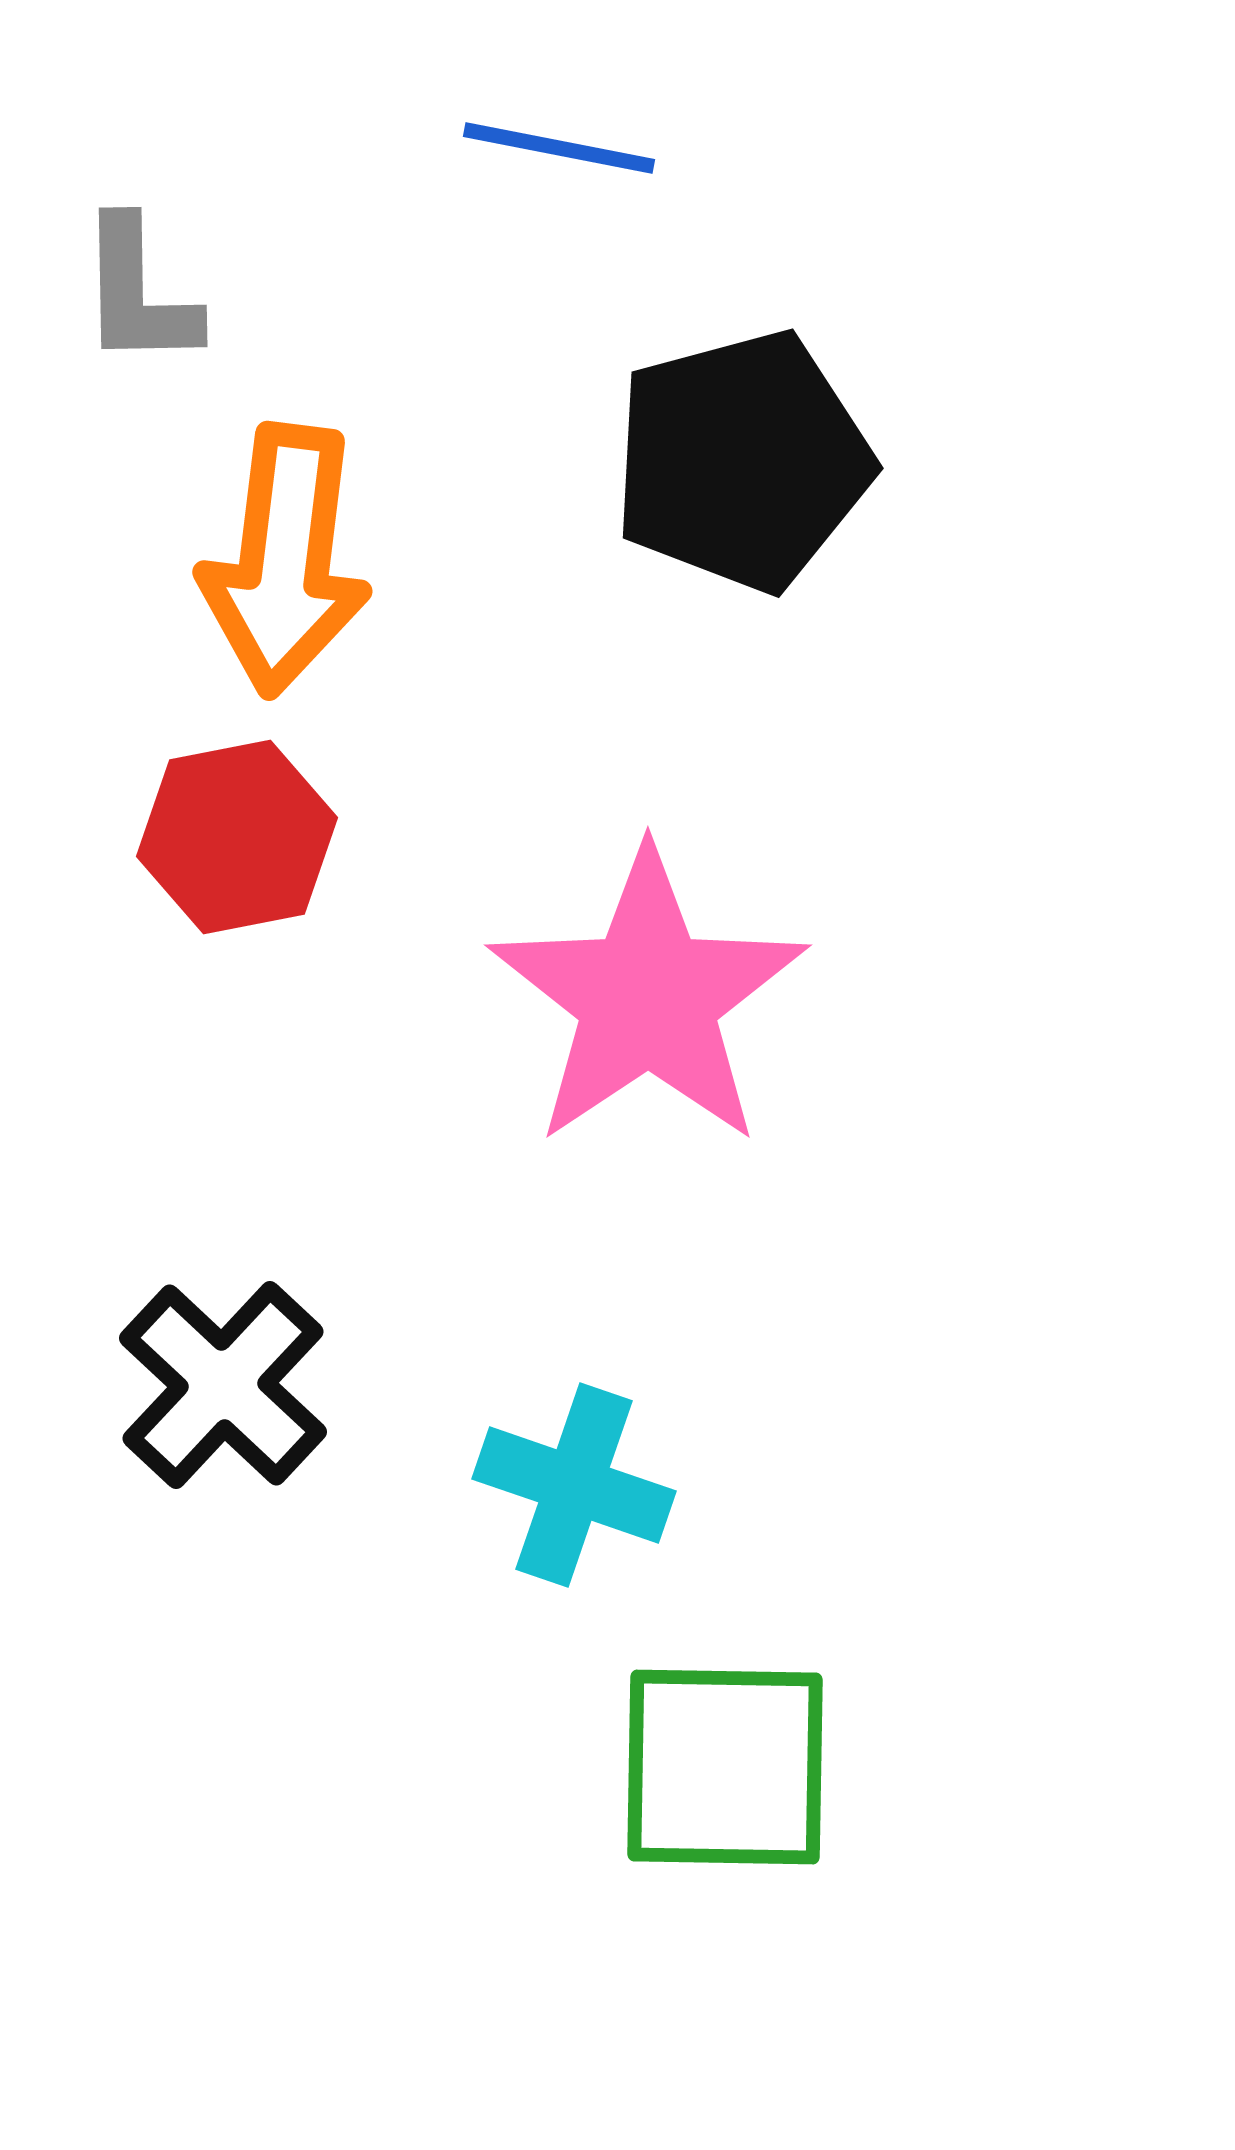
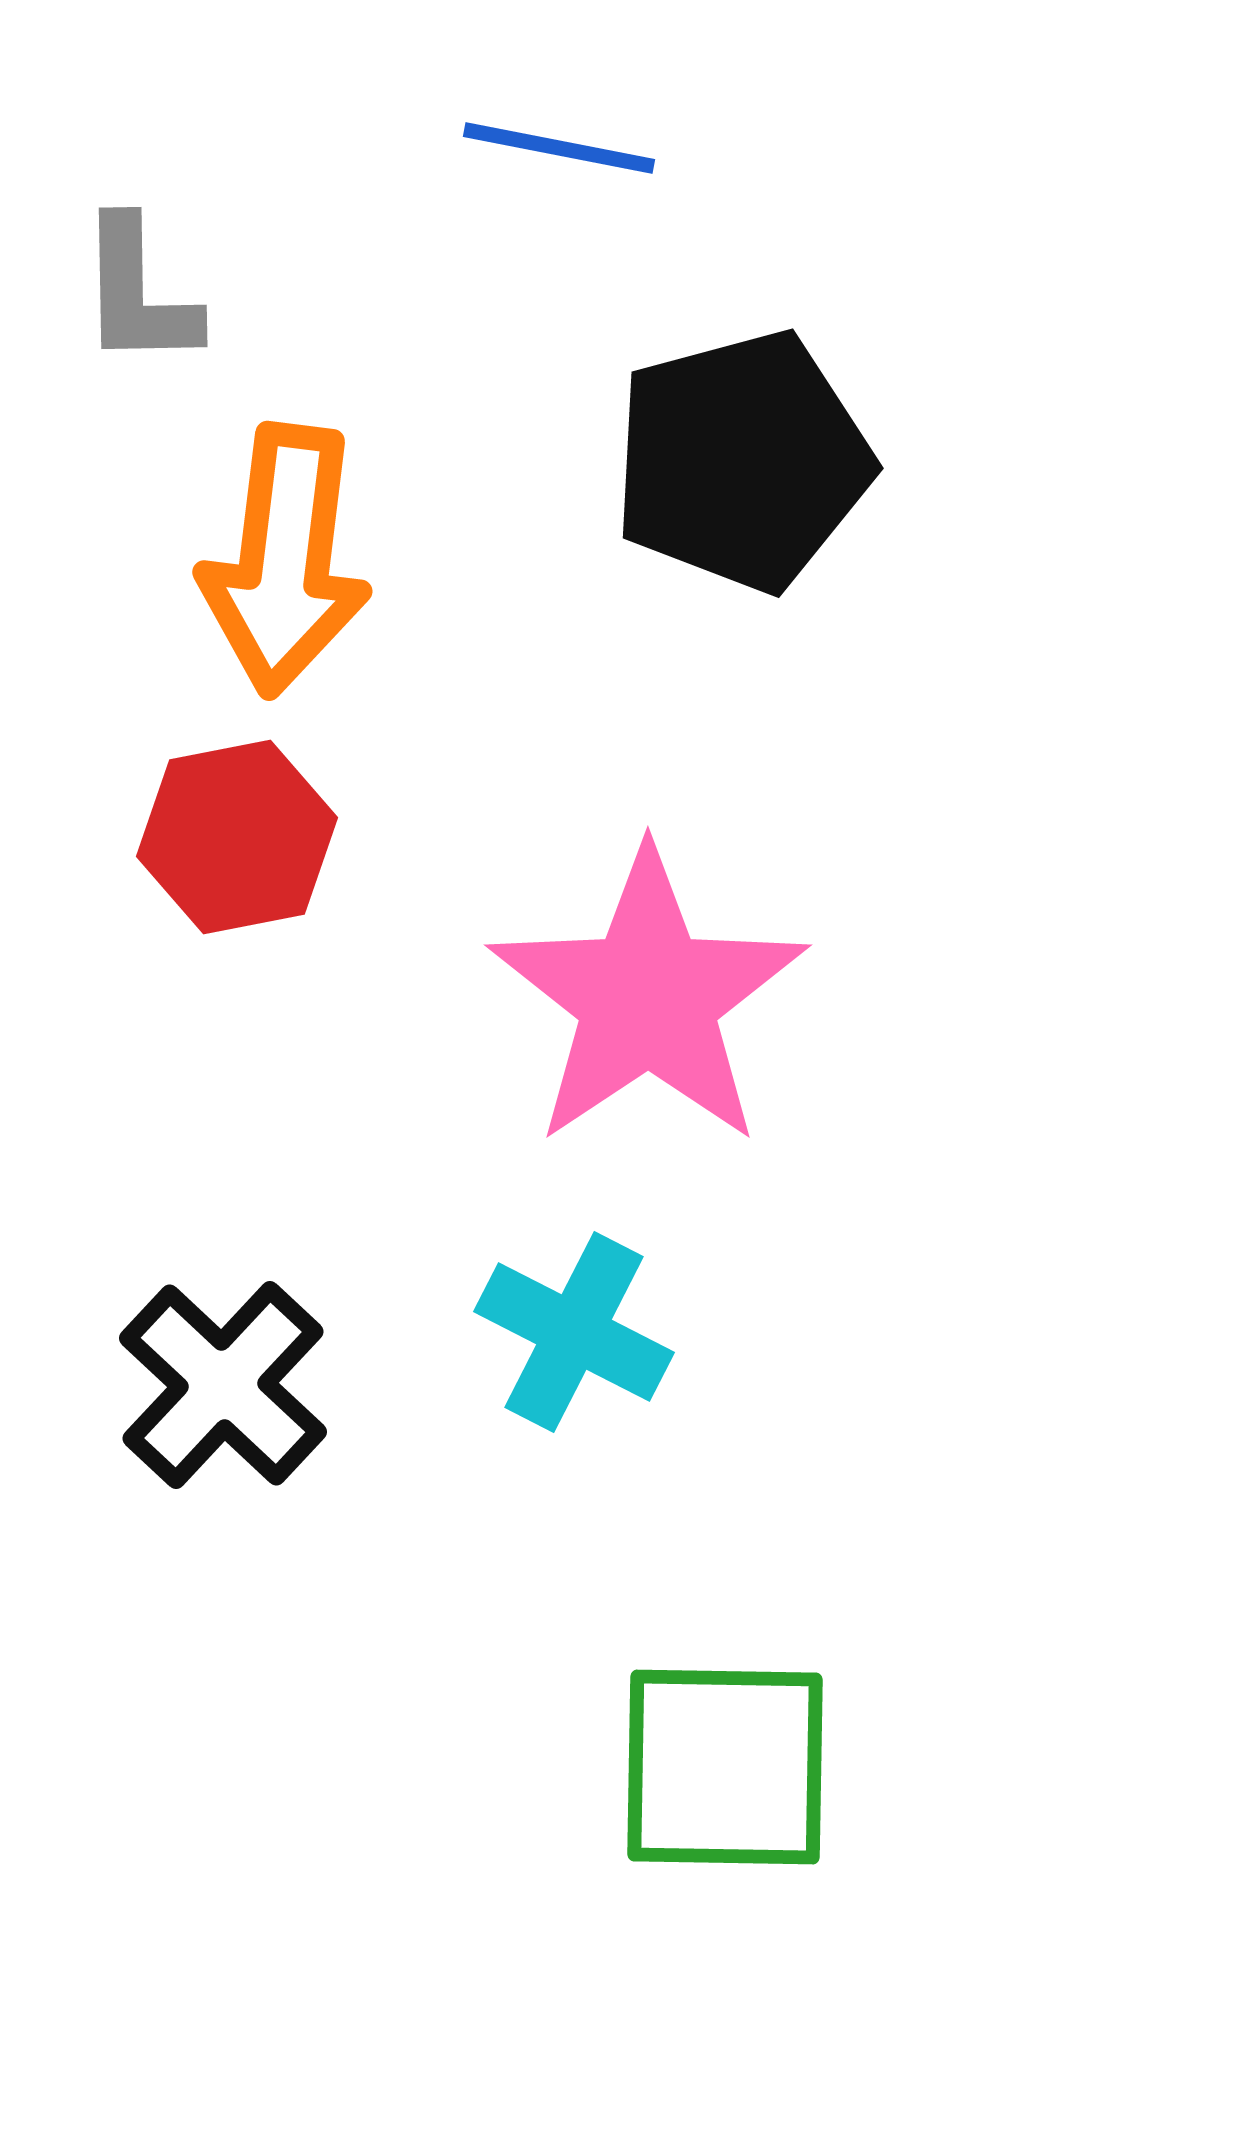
cyan cross: moved 153 px up; rotated 8 degrees clockwise
